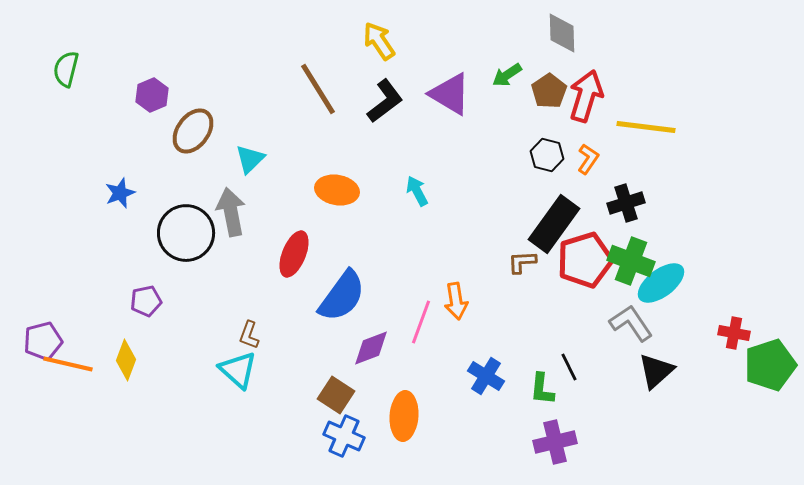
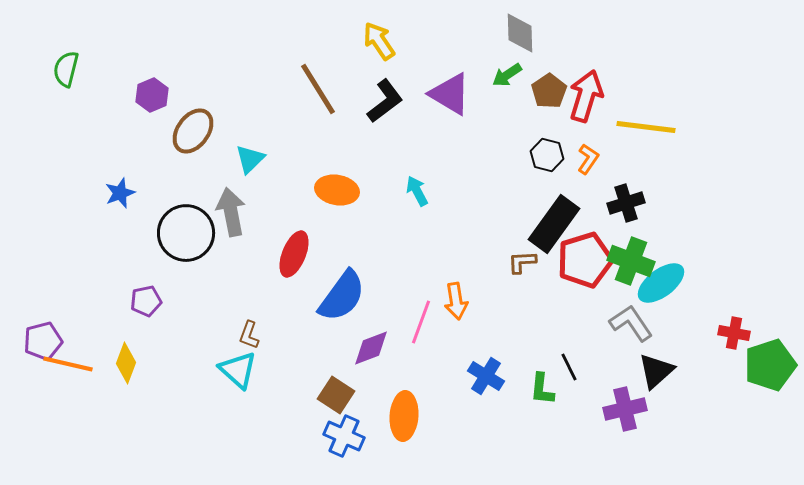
gray diamond at (562, 33): moved 42 px left
yellow diamond at (126, 360): moved 3 px down
purple cross at (555, 442): moved 70 px right, 33 px up
